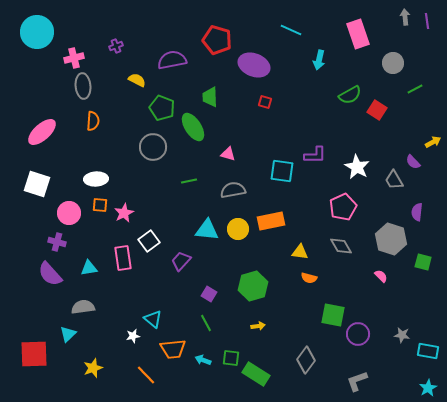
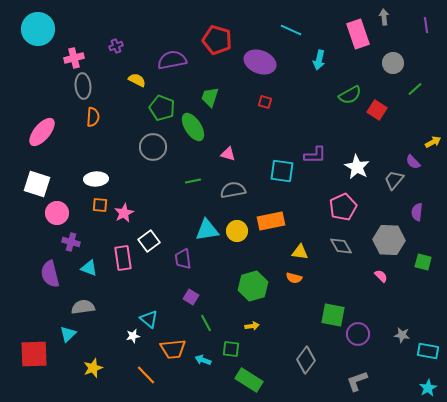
gray arrow at (405, 17): moved 21 px left
purple line at (427, 21): moved 1 px left, 4 px down
cyan circle at (37, 32): moved 1 px right, 3 px up
purple ellipse at (254, 65): moved 6 px right, 3 px up
green line at (415, 89): rotated 14 degrees counterclockwise
green trapezoid at (210, 97): rotated 20 degrees clockwise
orange semicircle at (93, 121): moved 4 px up
pink ellipse at (42, 132): rotated 8 degrees counterclockwise
gray trapezoid at (394, 180): rotated 70 degrees clockwise
green line at (189, 181): moved 4 px right
pink circle at (69, 213): moved 12 px left
yellow circle at (238, 229): moved 1 px left, 2 px down
cyan triangle at (207, 230): rotated 15 degrees counterclockwise
gray hexagon at (391, 239): moved 2 px left, 1 px down; rotated 16 degrees counterclockwise
purple cross at (57, 242): moved 14 px right
purple trapezoid at (181, 261): moved 2 px right, 2 px up; rotated 50 degrees counterclockwise
cyan triangle at (89, 268): rotated 30 degrees clockwise
purple semicircle at (50, 274): rotated 28 degrees clockwise
orange semicircle at (309, 278): moved 15 px left
purple square at (209, 294): moved 18 px left, 3 px down
cyan triangle at (153, 319): moved 4 px left
yellow arrow at (258, 326): moved 6 px left
green square at (231, 358): moved 9 px up
green rectangle at (256, 374): moved 7 px left, 6 px down
